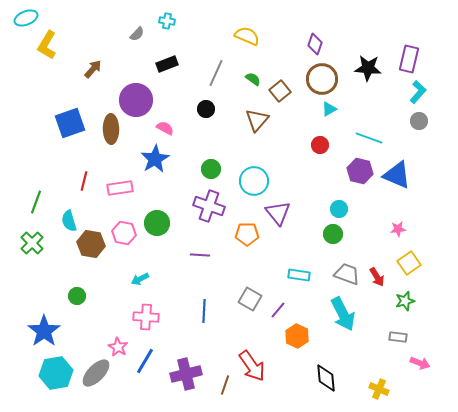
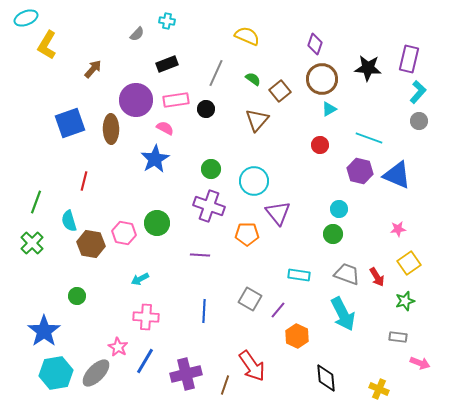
pink rectangle at (120, 188): moved 56 px right, 88 px up
